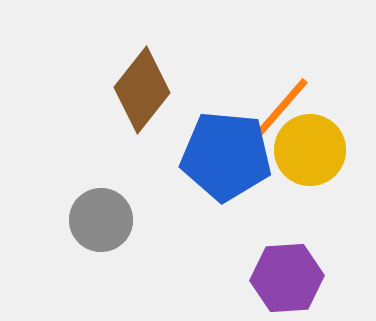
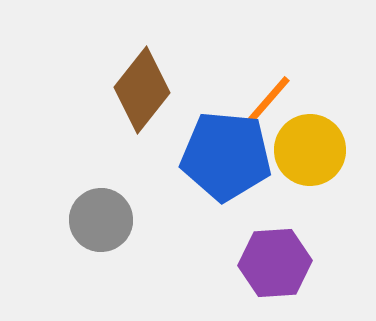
orange line: moved 18 px left, 2 px up
purple hexagon: moved 12 px left, 15 px up
